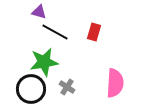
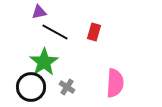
purple triangle: rotated 28 degrees counterclockwise
green star: rotated 24 degrees counterclockwise
black circle: moved 2 px up
